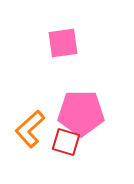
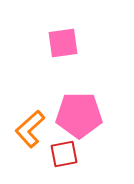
pink pentagon: moved 2 px left, 2 px down
red square: moved 2 px left, 12 px down; rotated 28 degrees counterclockwise
